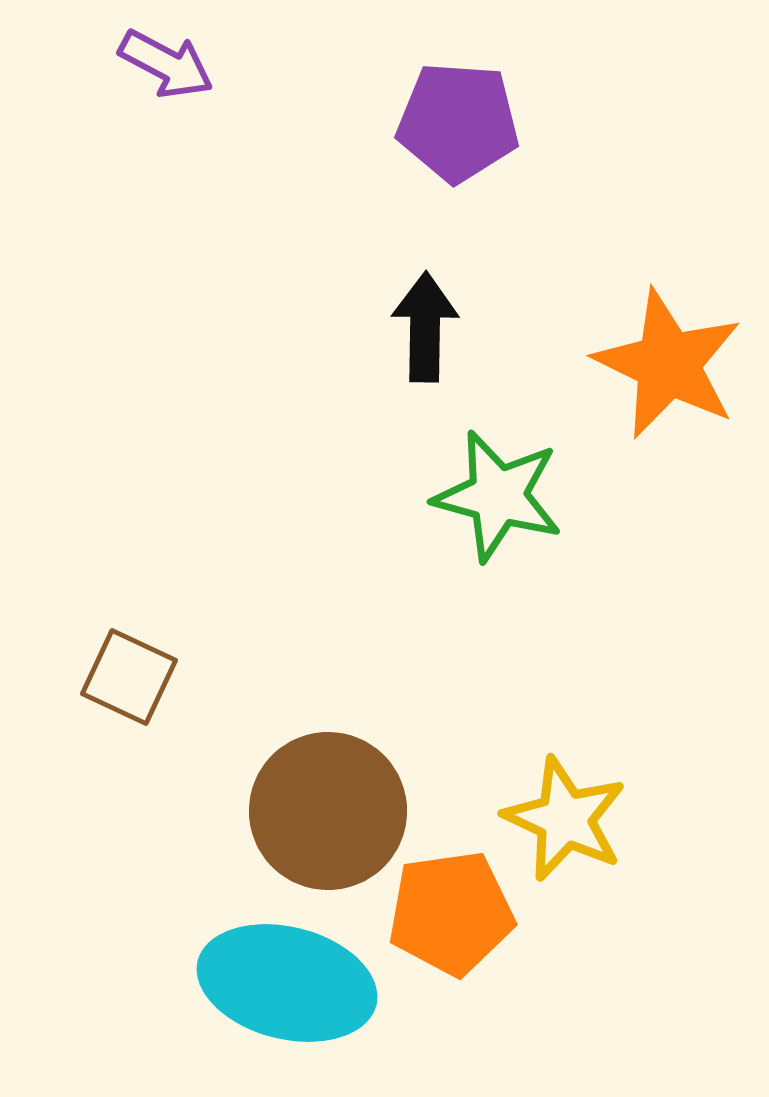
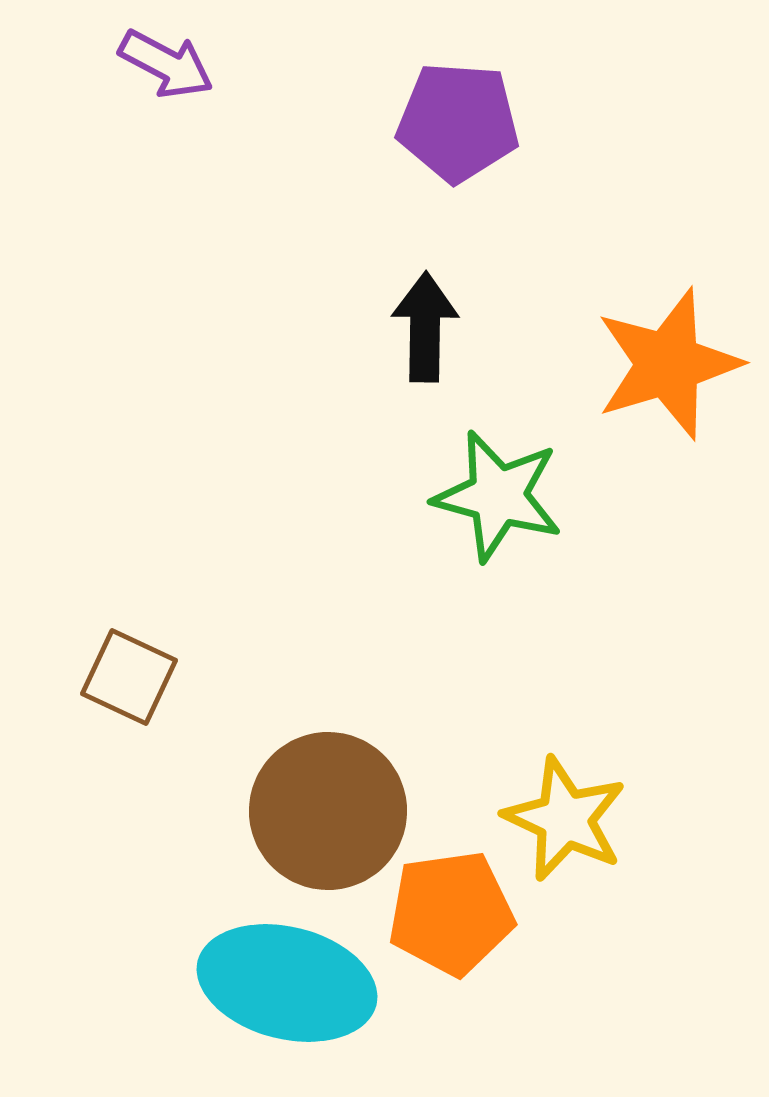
orange star: rotated 29 degrees clockwise
